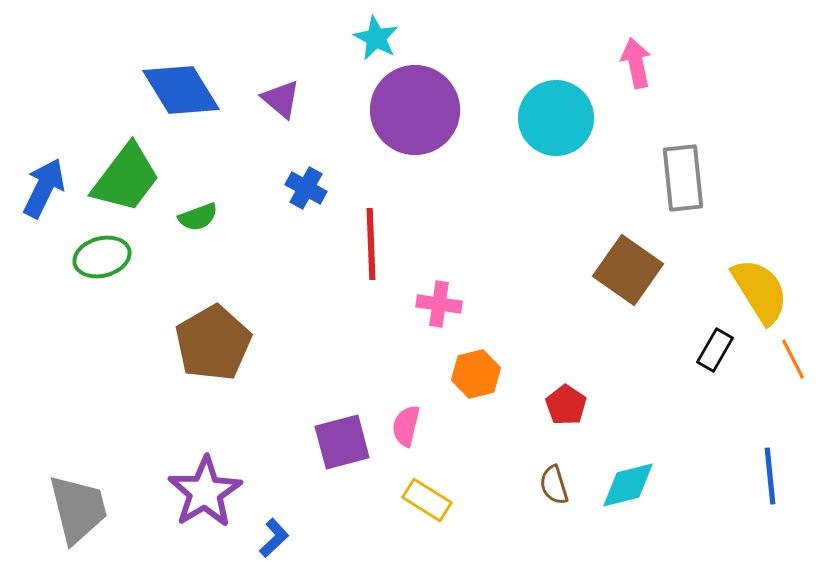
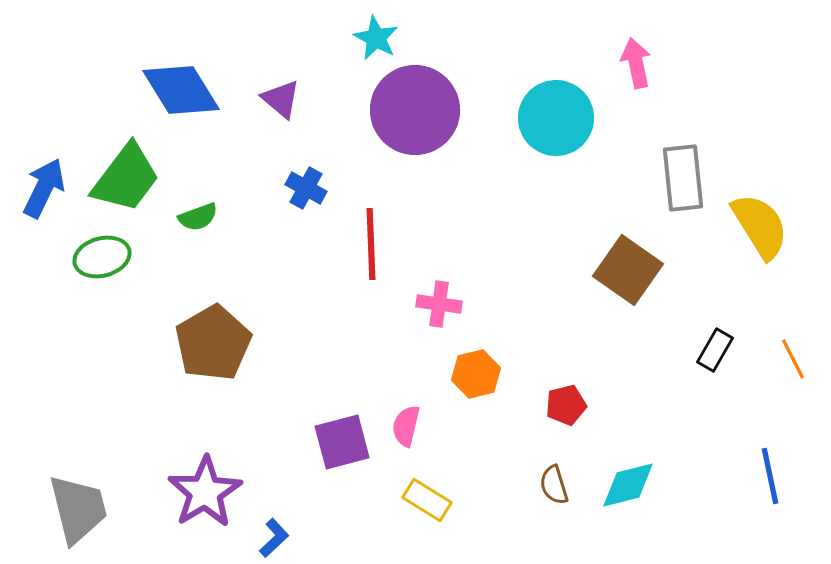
yellow semicircle: moved 65 px up
red pentagon: rotated 24 degrees clockwise
blue line: rotated 6 degrees counterclockwise
